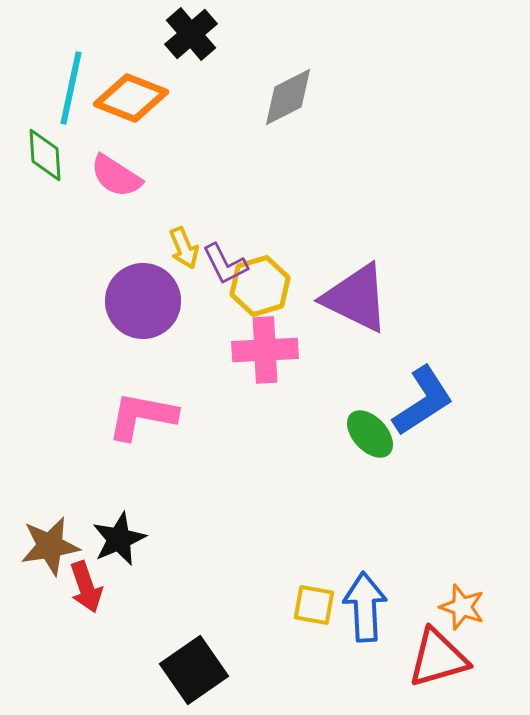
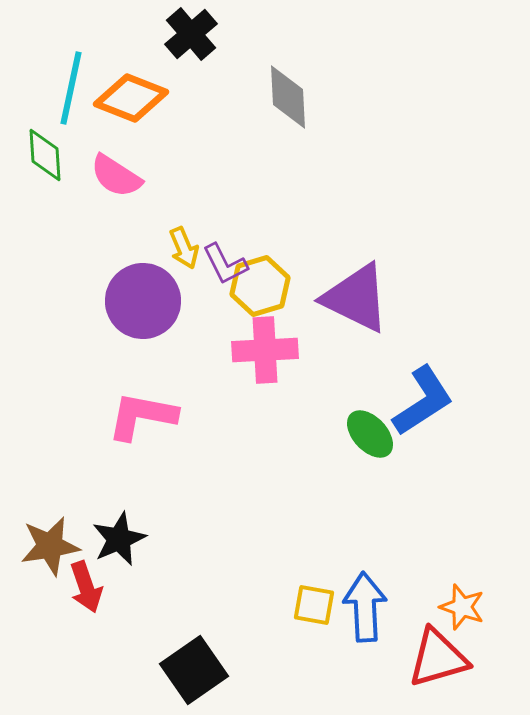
gray diamond: rotated 66 degrees counterclockwise
